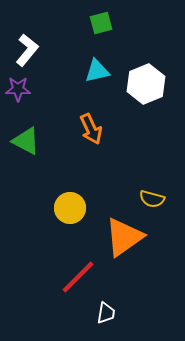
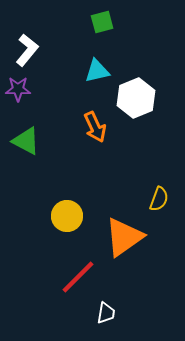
green square: moved 1 px right, 1 px up
white hexagon: moved 10 px left, 14 px down
orange arrow: moved 4 px right, 2 px up
yellow semicircle: moved 7 px right; rotated 85 degrees counterclockwise
yellow circle: moved 3 px left, 8 px down
